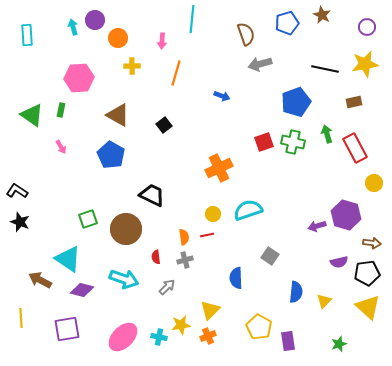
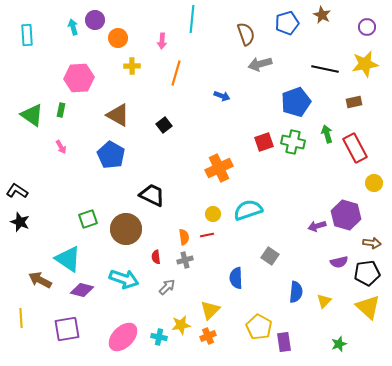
purple rectangle at (288, 341): moved 4 px left, 1 px down
